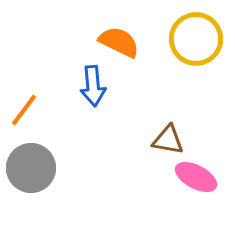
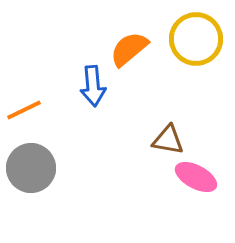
orange semicircle: moved 10 px right, 7 px down; rotated 66 degrees counterclockwise
orange line: rotated 27 degrees clockwise
